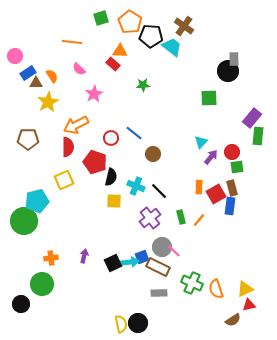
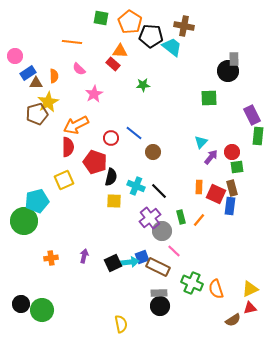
green square at (101, 18): rotated 28 degrees clockwise
brown cross at (184, 26): rotated 24 degrees counterclockwise
orange semicircle at (52, 76): moved 2 px right; rotated 32 degrees clockwise
purple rectangle at (252, 118): moved 3 px up; rotated 66 degrees counterclockwise
brown pentagon at (28, 139): moved 9 px right, 25 px up; rotated 15 degrees counterclockwise
brown circle at (153, 154): moved 2 px up
red square at (216, 194): rotated 36 degrees counterclockwise
gray circle at (162, 247): moved 16 px up
green circle at (42, 284): moved 26 px down
yellow triangle at (245, 289): moved 5 px right
red triangle at (249, 305): moved 1 px right, 3 px down
black circle at (138, 323): moved 22 px right, 17 px up
